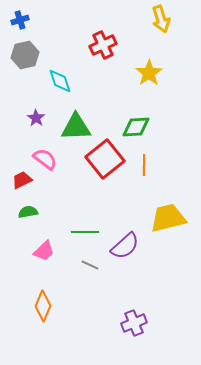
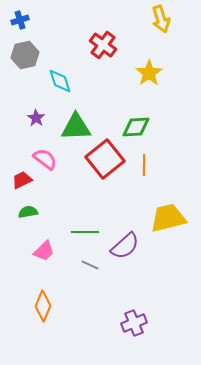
red cross: rotated 28 degrees counterclockwise
